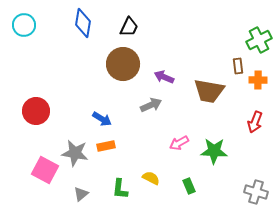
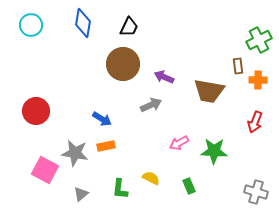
cyan circle: moved 7 px right
